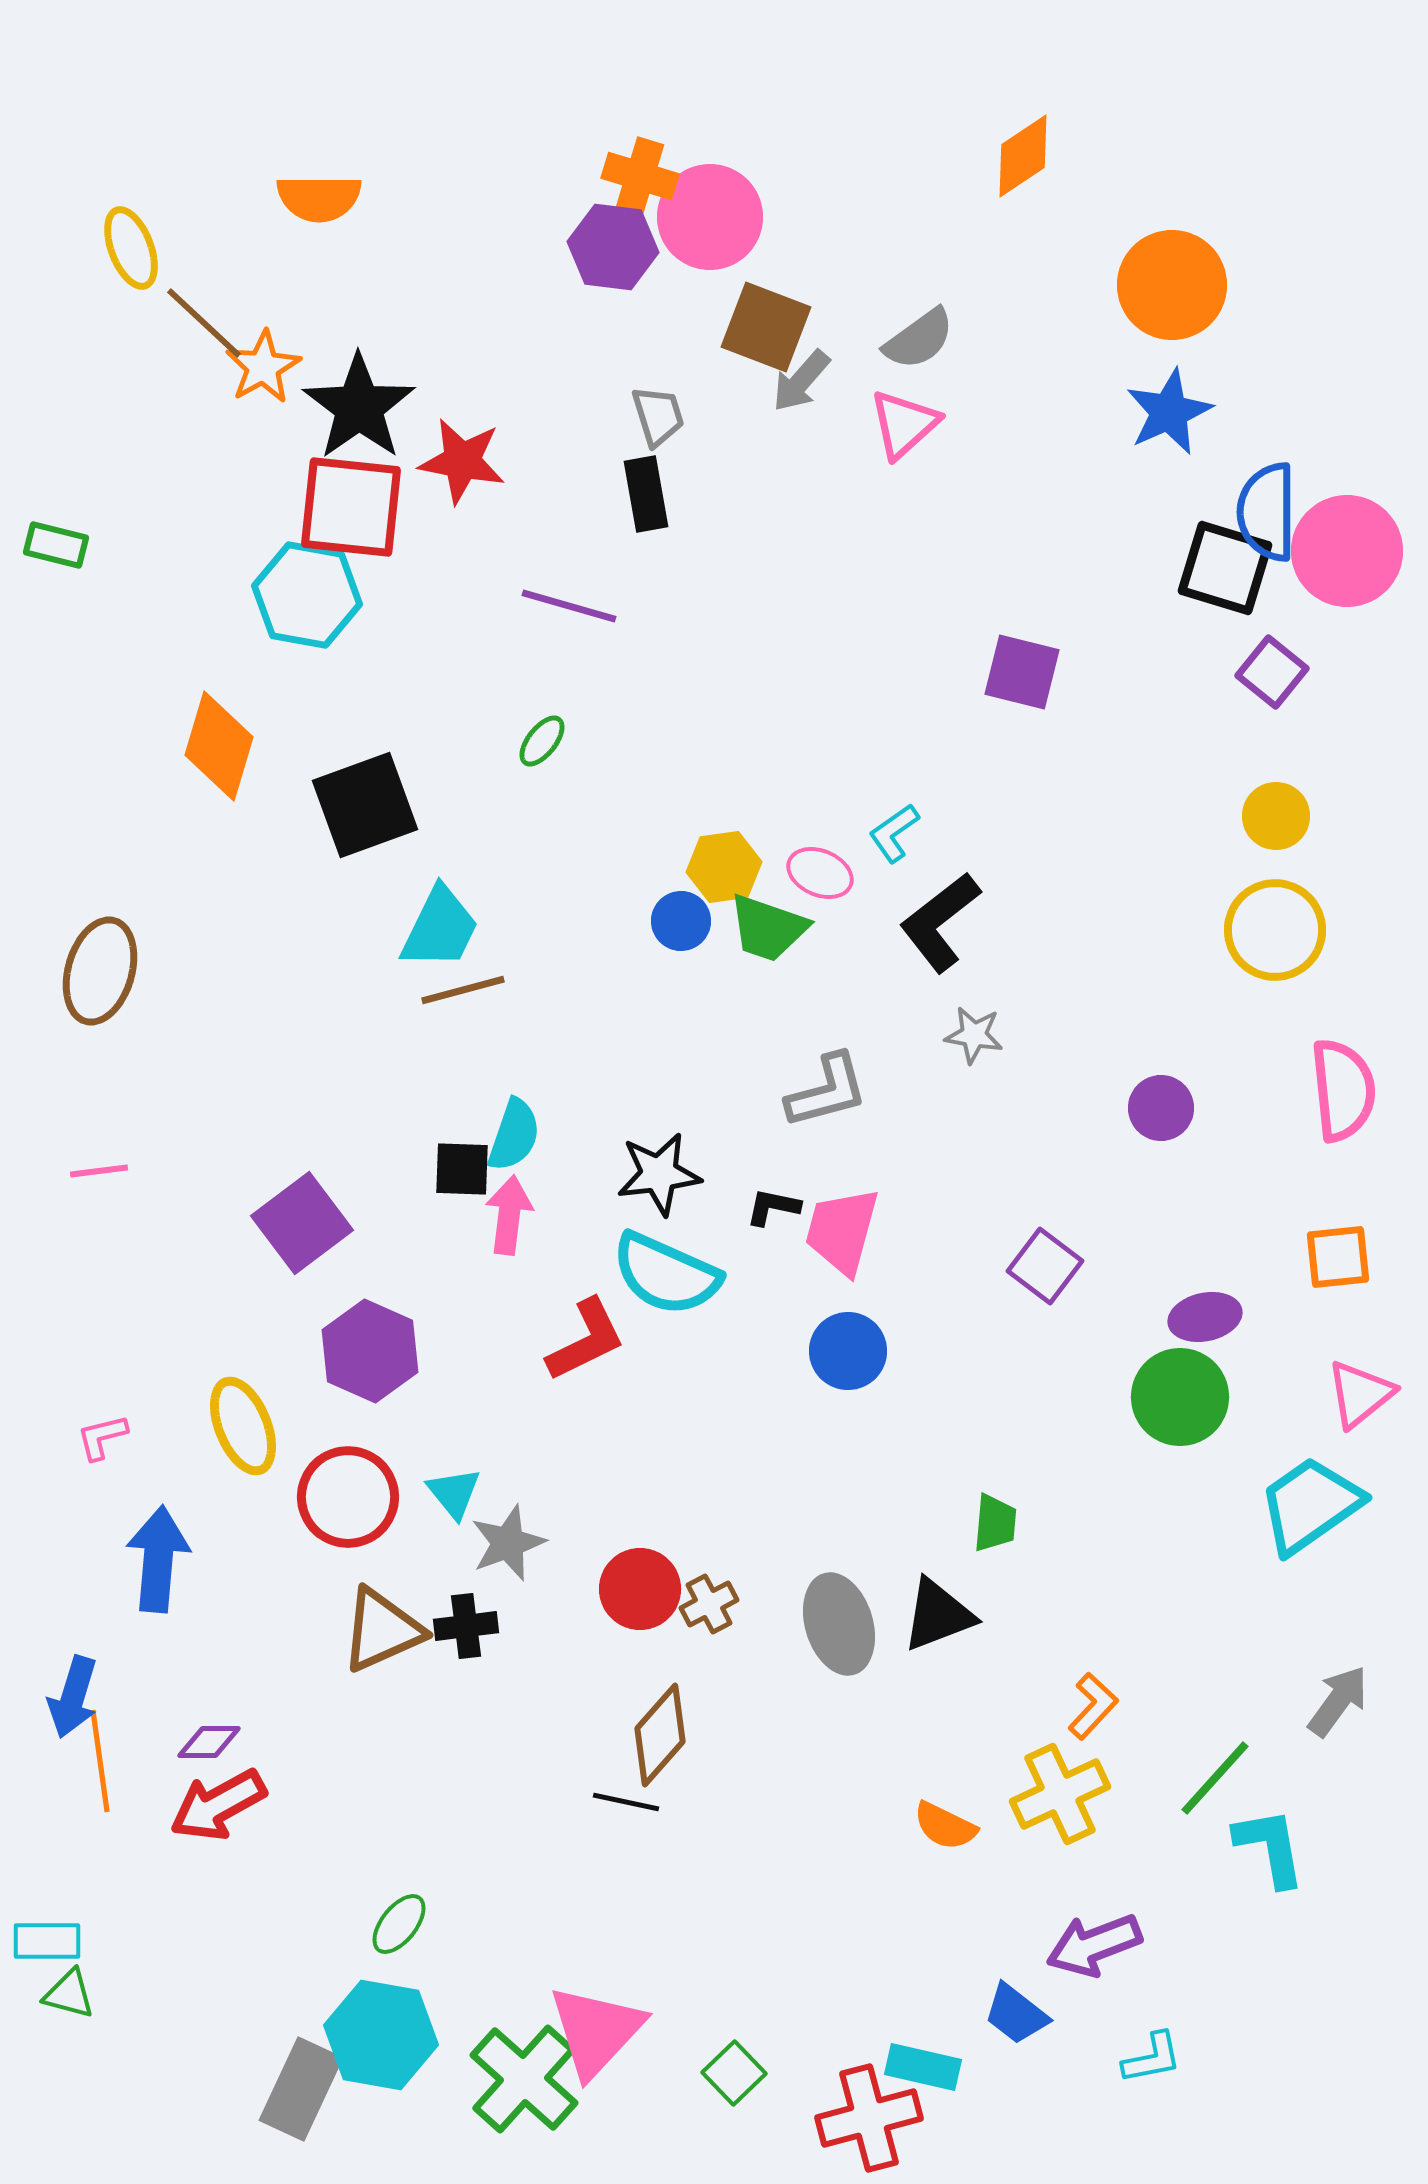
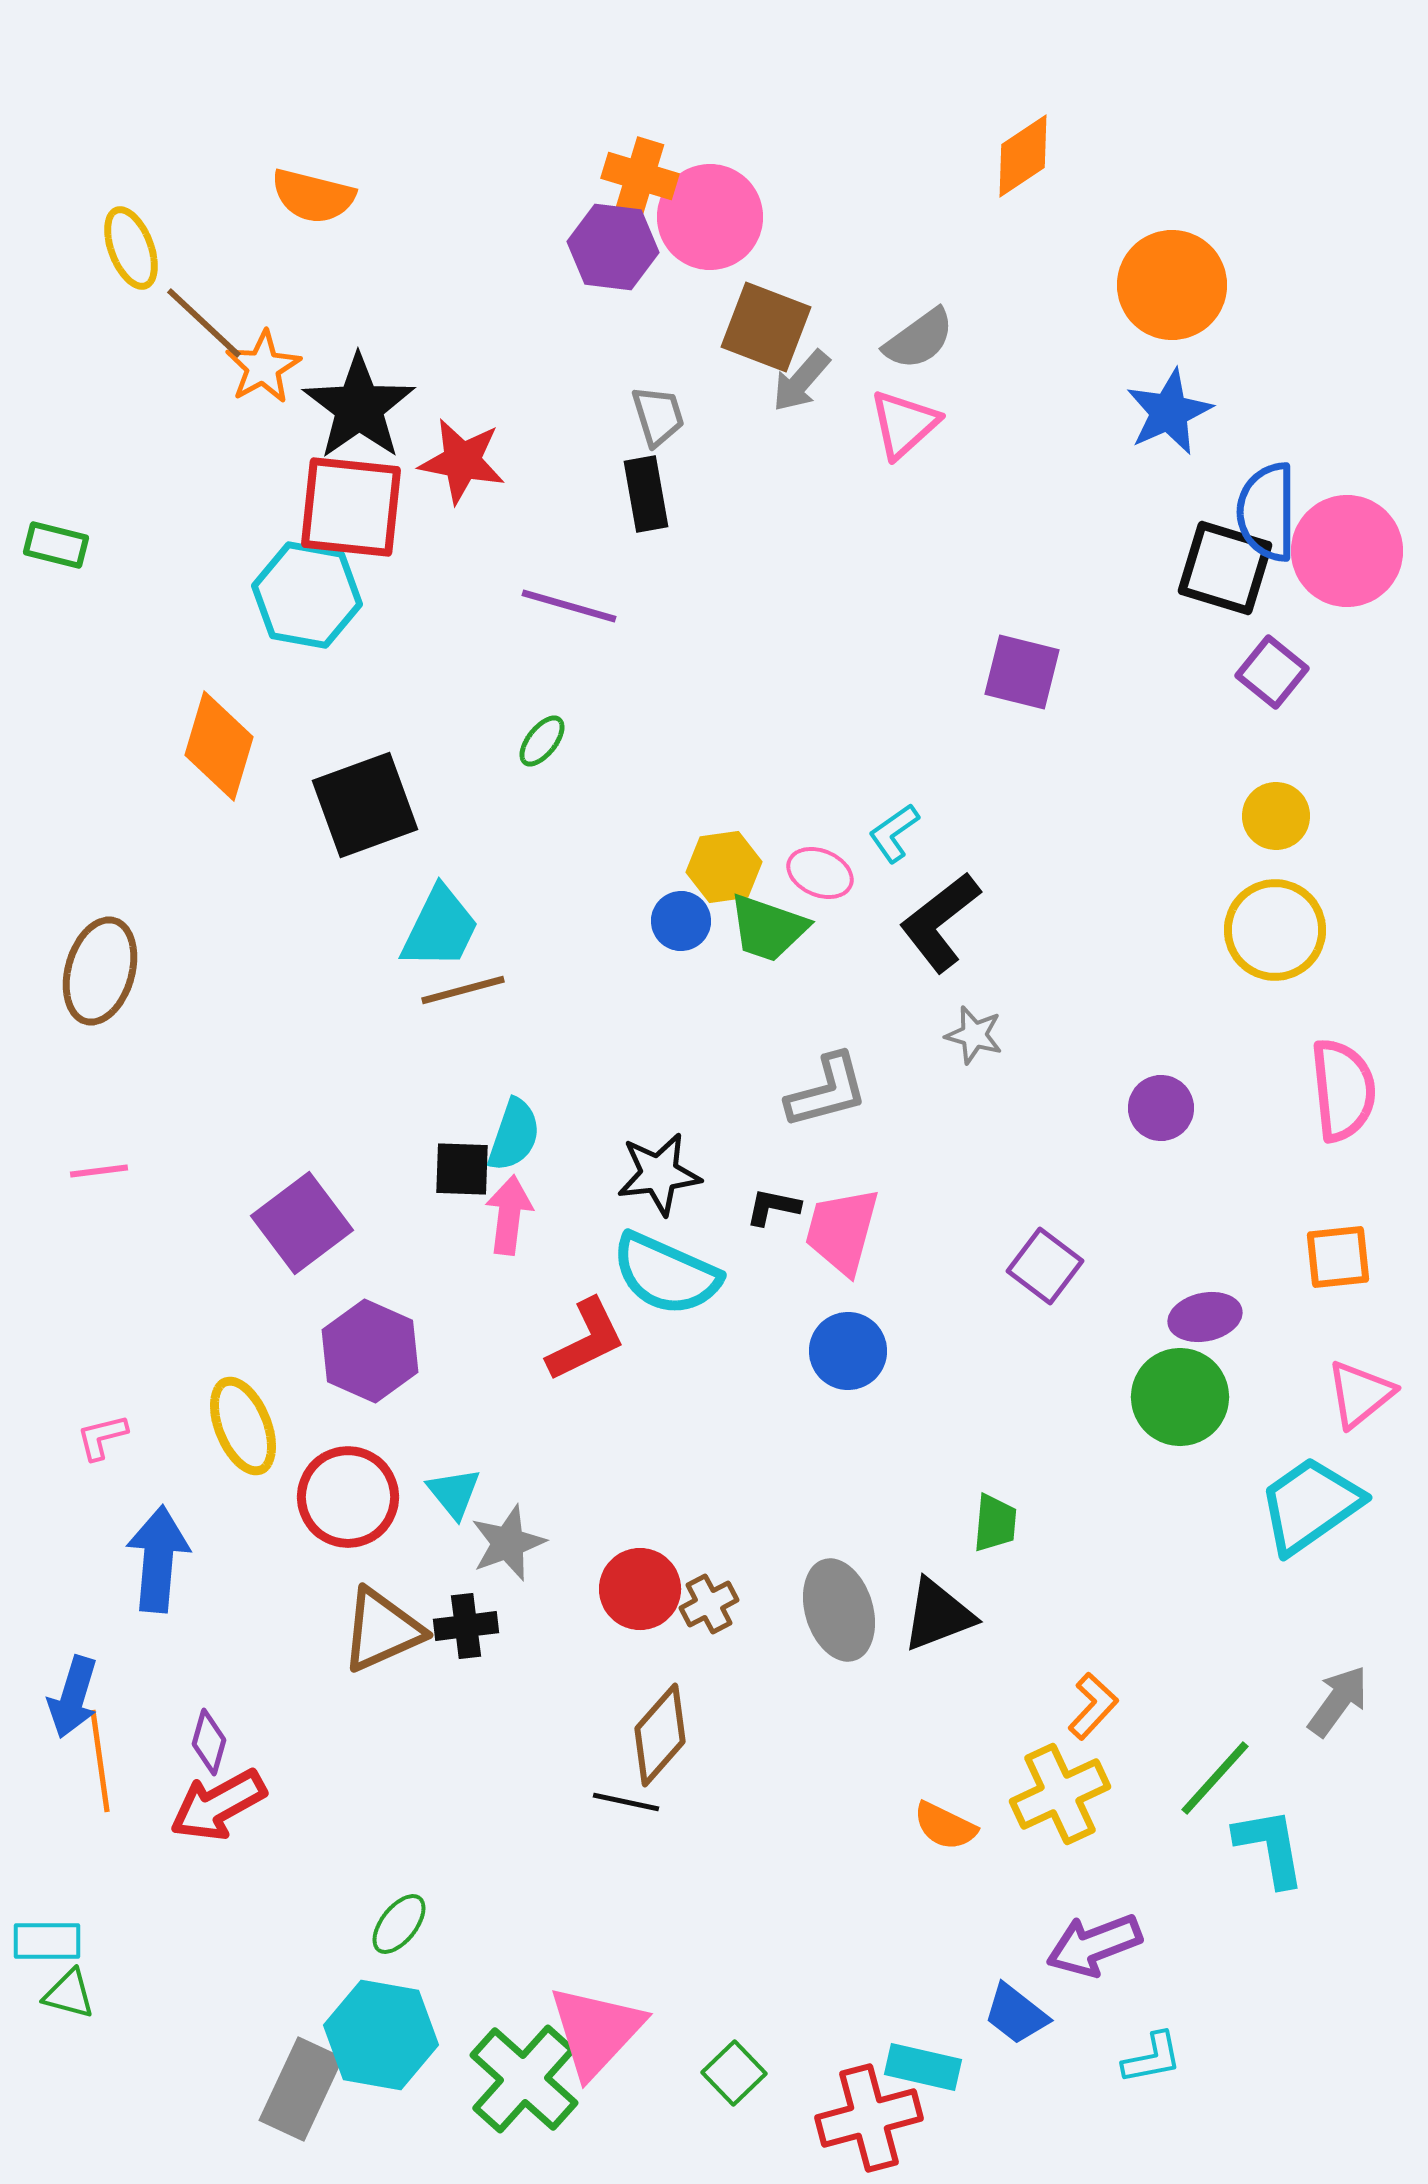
orange semicircle at (319, 198): moved 6 px left, 2 px up; rotated 14 degrees clockwise
gray star at (974, 1035): rotated 6 degrees clockwise
gray ellipse at (839, 1624): moved 14 px up
purple diamond at (209, 1742): rotated 74 degrees counterclockwise
